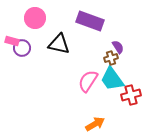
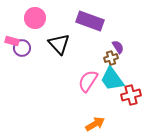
black triangle: rotated 35 degrees clockwise
